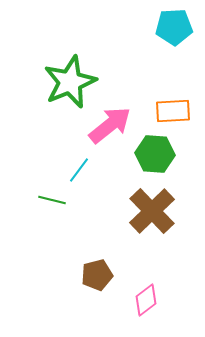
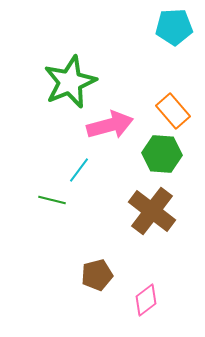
orange rectangle: rotated 52 degrees clockwise
pink arrow: rotated 24 degrees clockwise
green hexagon: moved 7 px right
brown cross: rotated 9 degrees counterclockwise
